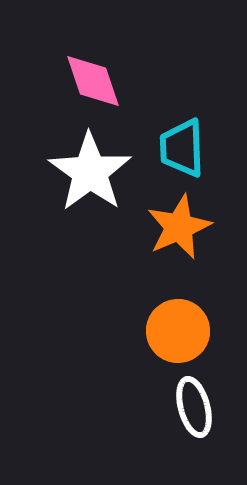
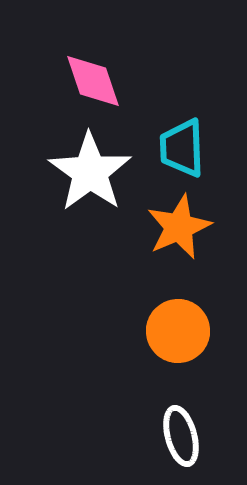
white ellipse: moved 13 px left, 29 px down
